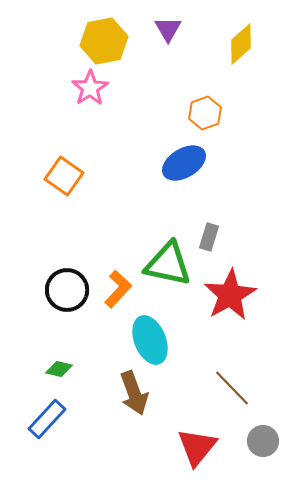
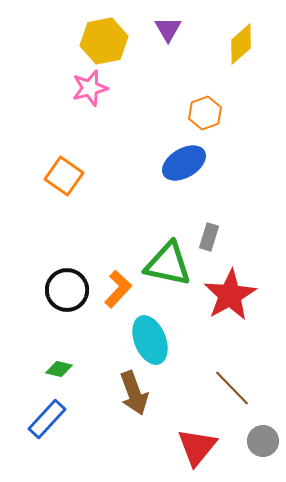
pink star: rotated 18 degrees clockwise
